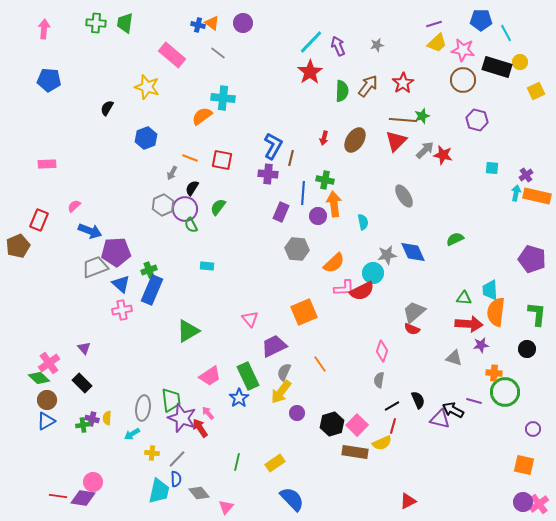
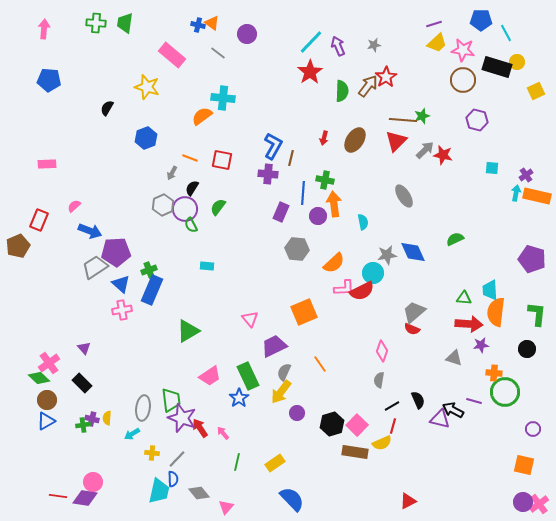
purple circle at (243, 23): moved 4 px right, 11 px down
gray star at (377, 45): moved 3 px left
yellow circle at (520, 62): moved 3 px left
red star at (403, 83): moved 17 px left, 6 px up
gray trapezoid at (95, 267): rotated 12 degrees counterclockwise
pink arrow at (208, 413): moved 15 px right, 20 px down
blue semicircle at (176, 479): moved 3 px left
purple diamond at (83, 498): moved 2 px right
